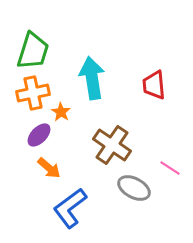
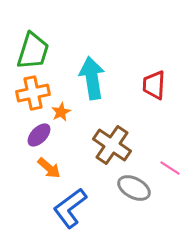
red trapezoid: rotated 8 degrees clockwise
orange star: rotated 12 degrees clockwise
